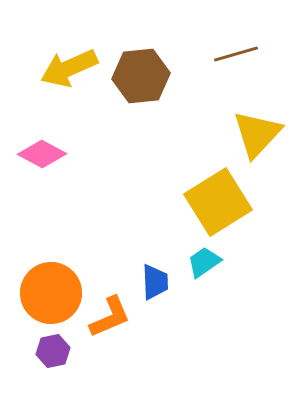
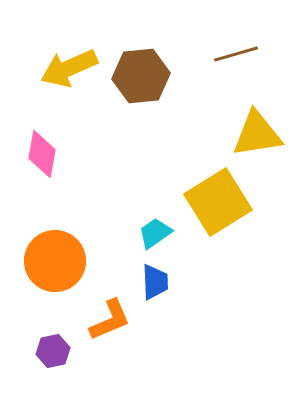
yellow triangle: rotated 38 degrees clockwise
pink diamond: rotated 72 degrees clockwise
cyan trapezoid: moved 49 px left, 29 px up
orange circle: moved 4 px right, 32 px up
orange L-shape: moved 3 px down
